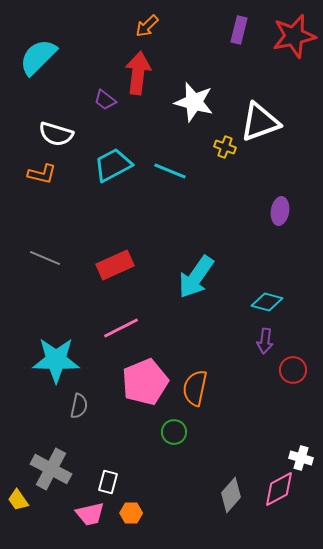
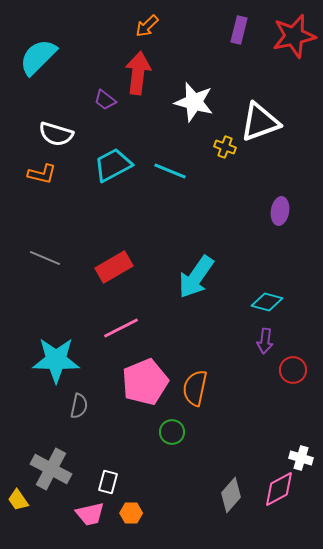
red rectangle: moved 1 px left, 2 px down; rotated 6 degrees counterclockwise
green circle: moved 2 px left
